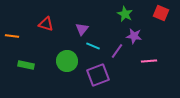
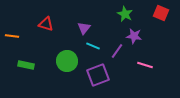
purple triangle: moved 2 px right, 1 px up
pink line: moved 4 px left, 4 px down; rotated 21 degrees clockwise
